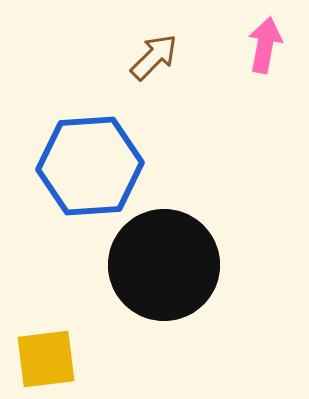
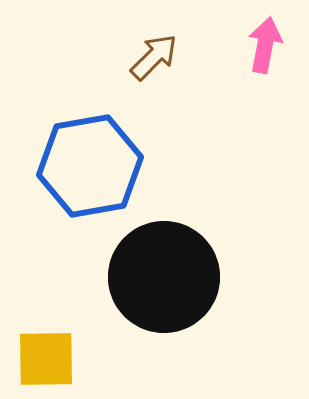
blue hexagon: rotated 6 degrees counterclockwise
black circle: moved 12 px down
yellow square: rotated 6 degrees clockwise
